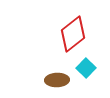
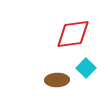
red diamond: rotated 30 degrees clockwise
